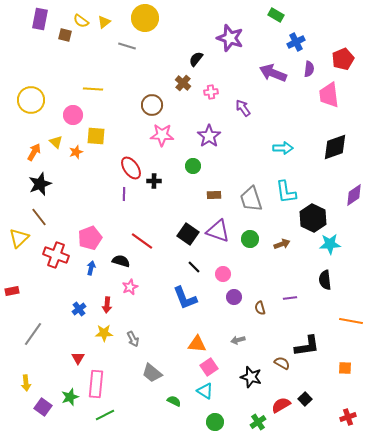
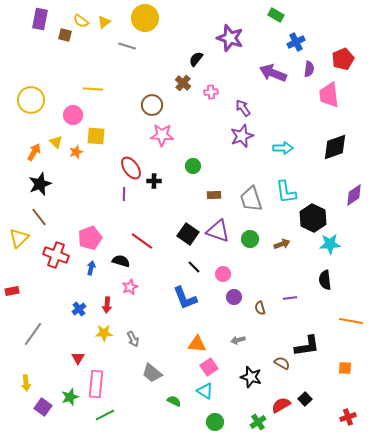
purple star at (209, 136): moved 33 px right; rotated 15 degrees clockwise
